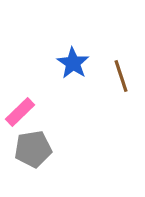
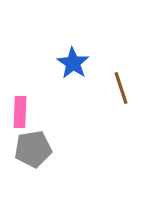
brown line: moved 12 px down
pink rectangle: rotated 44 degrees counterclockwise
